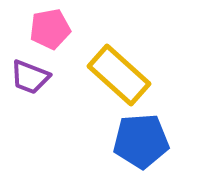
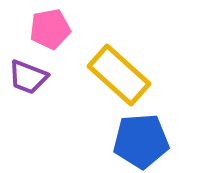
purple trapezoid: moved 2 px left
